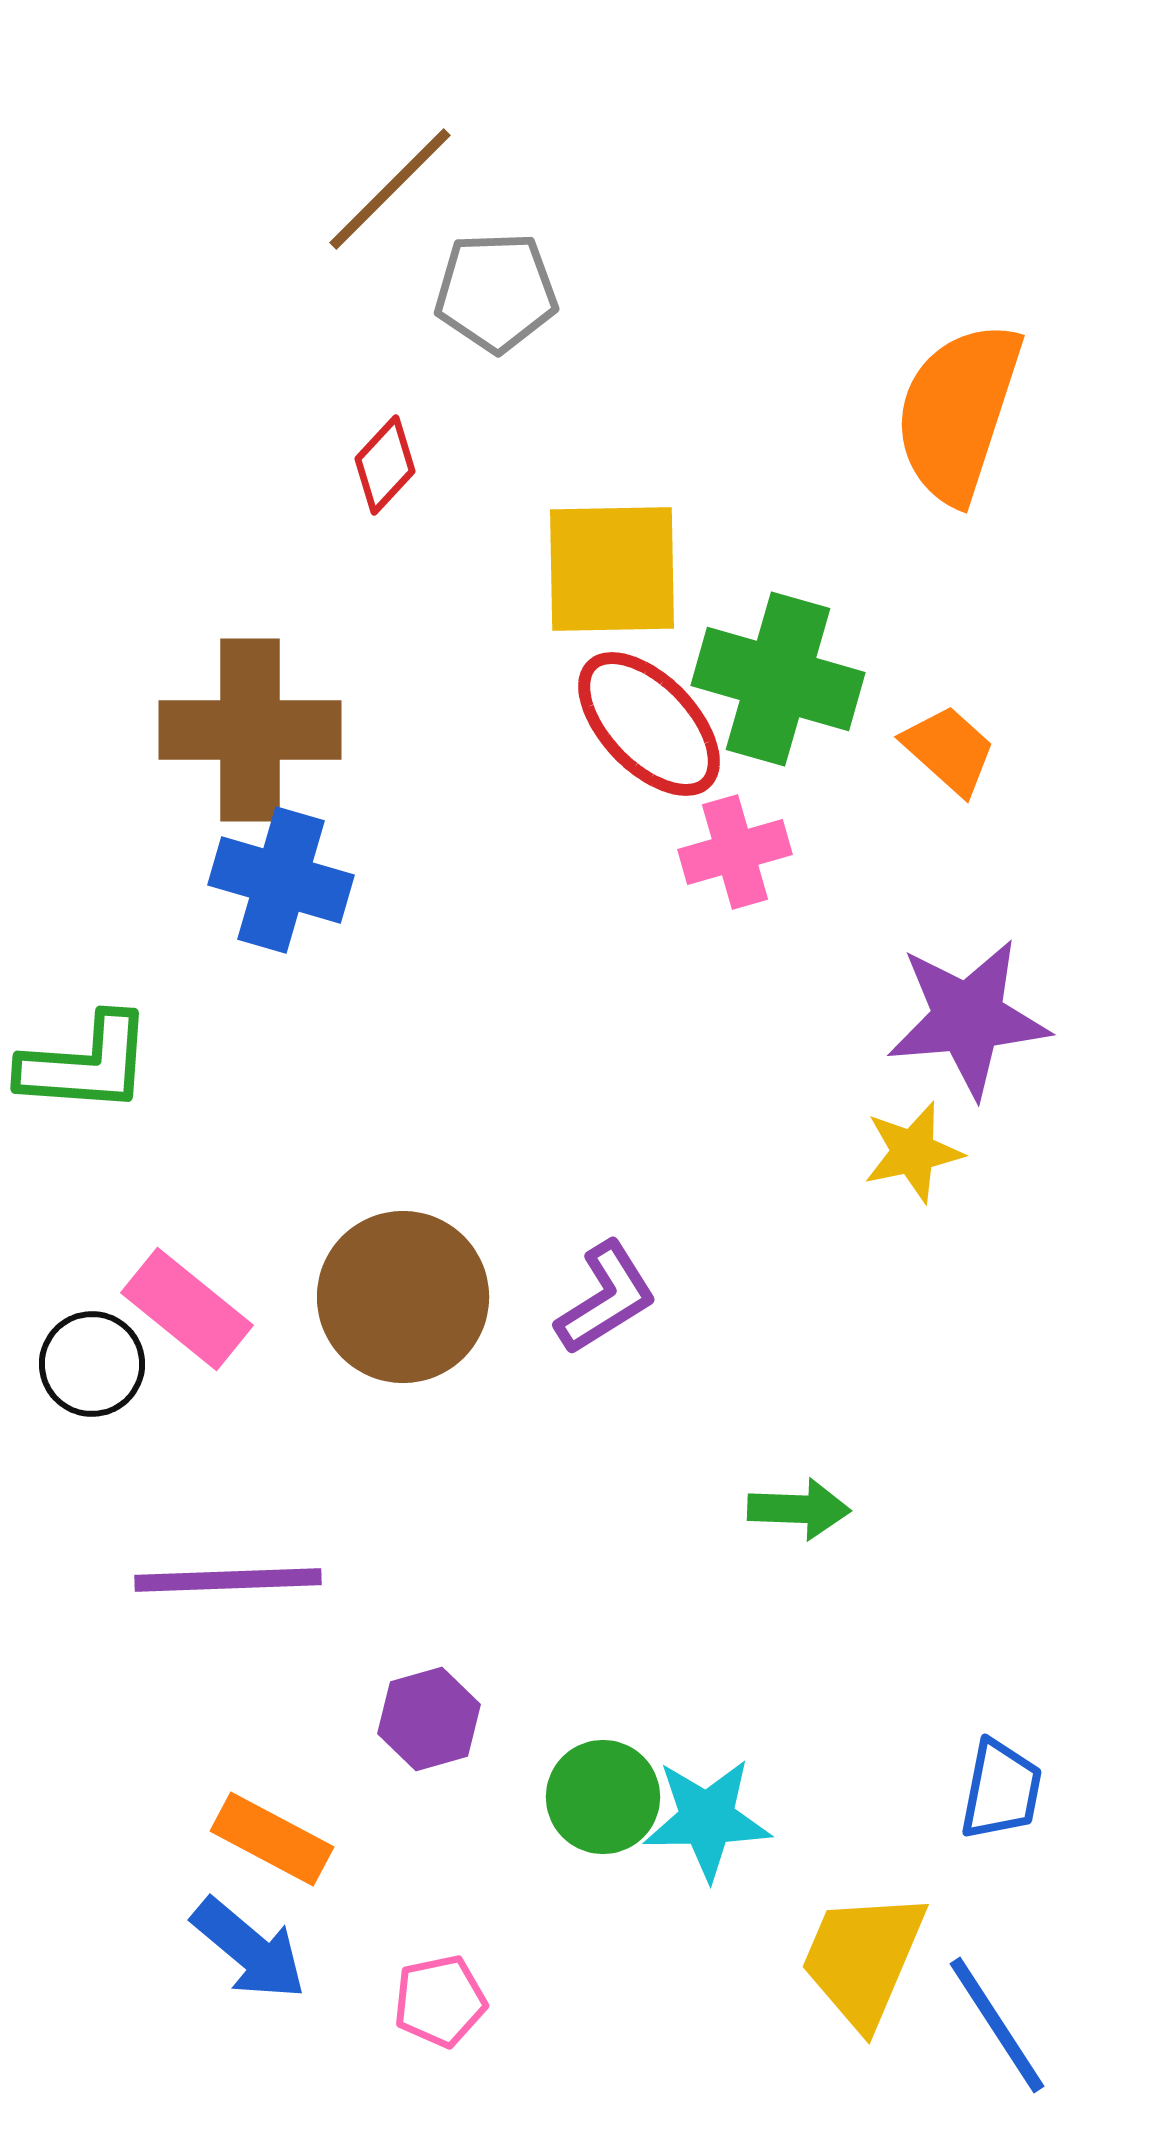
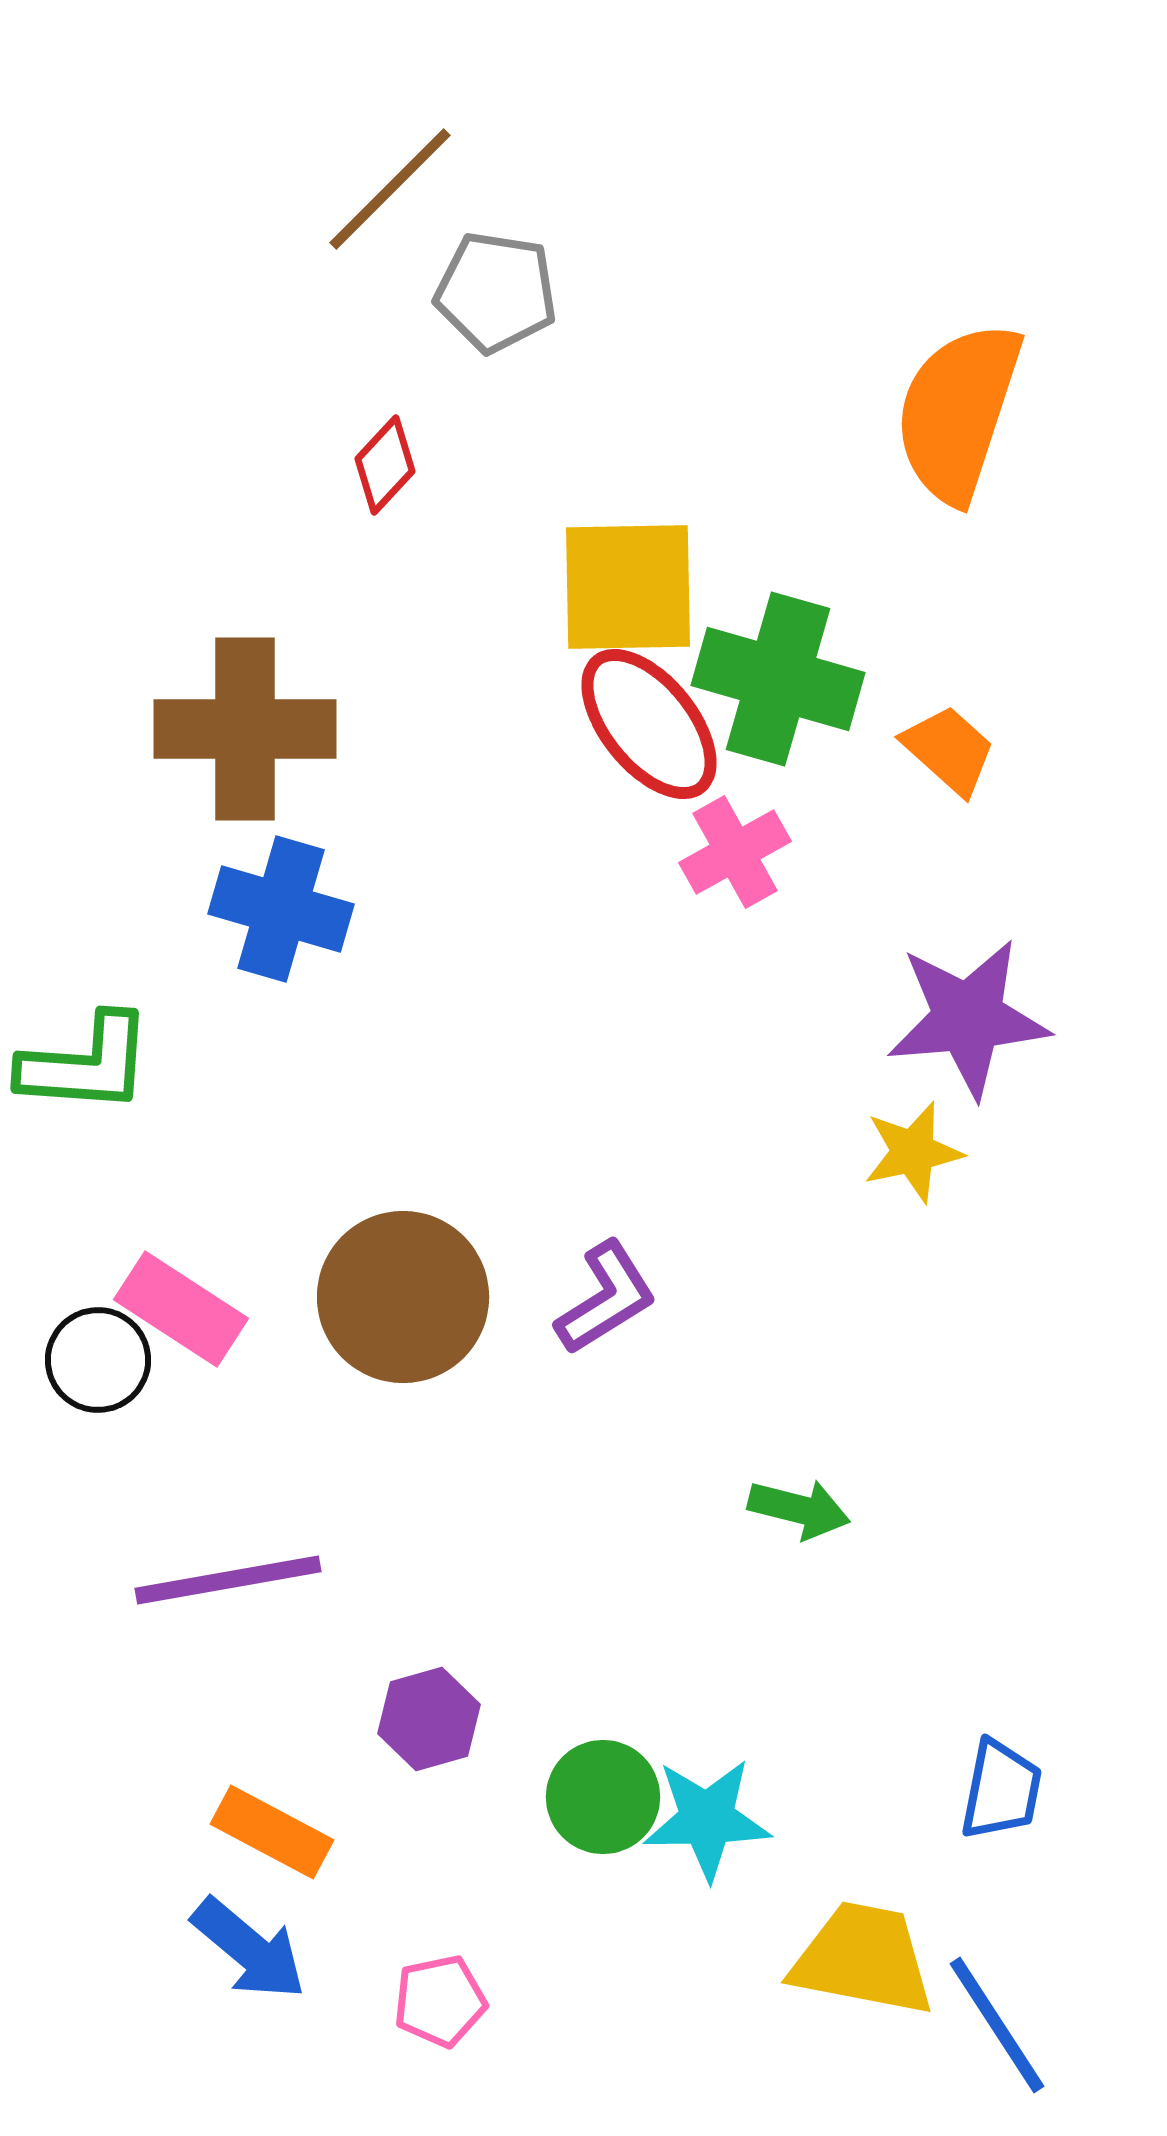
gray pentagon: rotated 11 degrees clockwise
yellow square: moved 16 px right, 18 px down
red ellipse: rotated 5 degrees clockwise
brown cross: moved 5 px left, 1 px up
pink cross: rotated 13 degrees counterclockwise
blue cross: moved 29 px down
pink rectangle: moved 6 px left; rotated 6 degrees counterclockwise
black circle: moved 6 px right, 4 px up
green arrow: rotated 12 degrees clockwise
purple line: rotated 8 degrees counterclockwise
orange rectangle: moved 7 px up
yellow trapezoid: rotated 78 degrees clockwise
